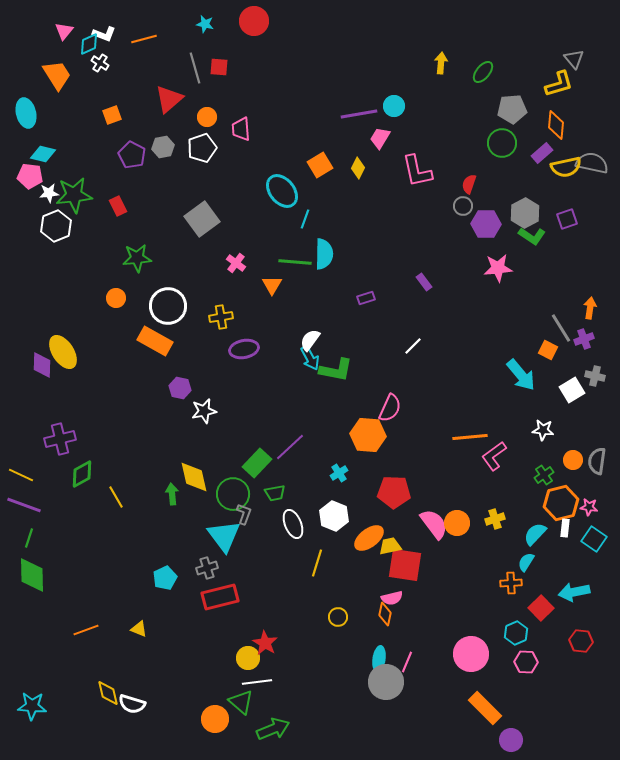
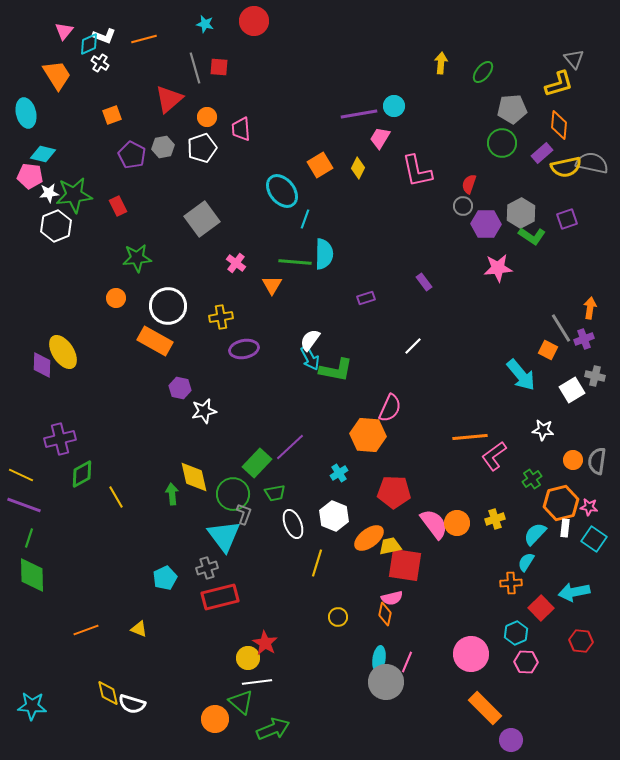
white L-shape at (104, 34): moved 2 px down
orange diamond at (556, 125): moved 3 px right
gray hexagon at (525, 213): moved 4 px left
green cross at (544, 475): moved 12 px left, 4 px down
